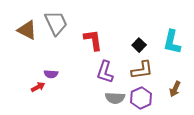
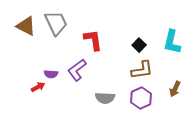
brown triangle: moved 1 px left, 4 px up
purple L-shape: moved 28 px left, 2 px up; rotated 35 degrees clockwise
gray semicircle: moved 10 px left
